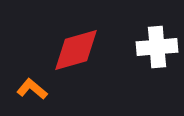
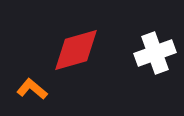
white cross: moved 2 px left, 6 px down; rotated 15 degrees counterclockwise
